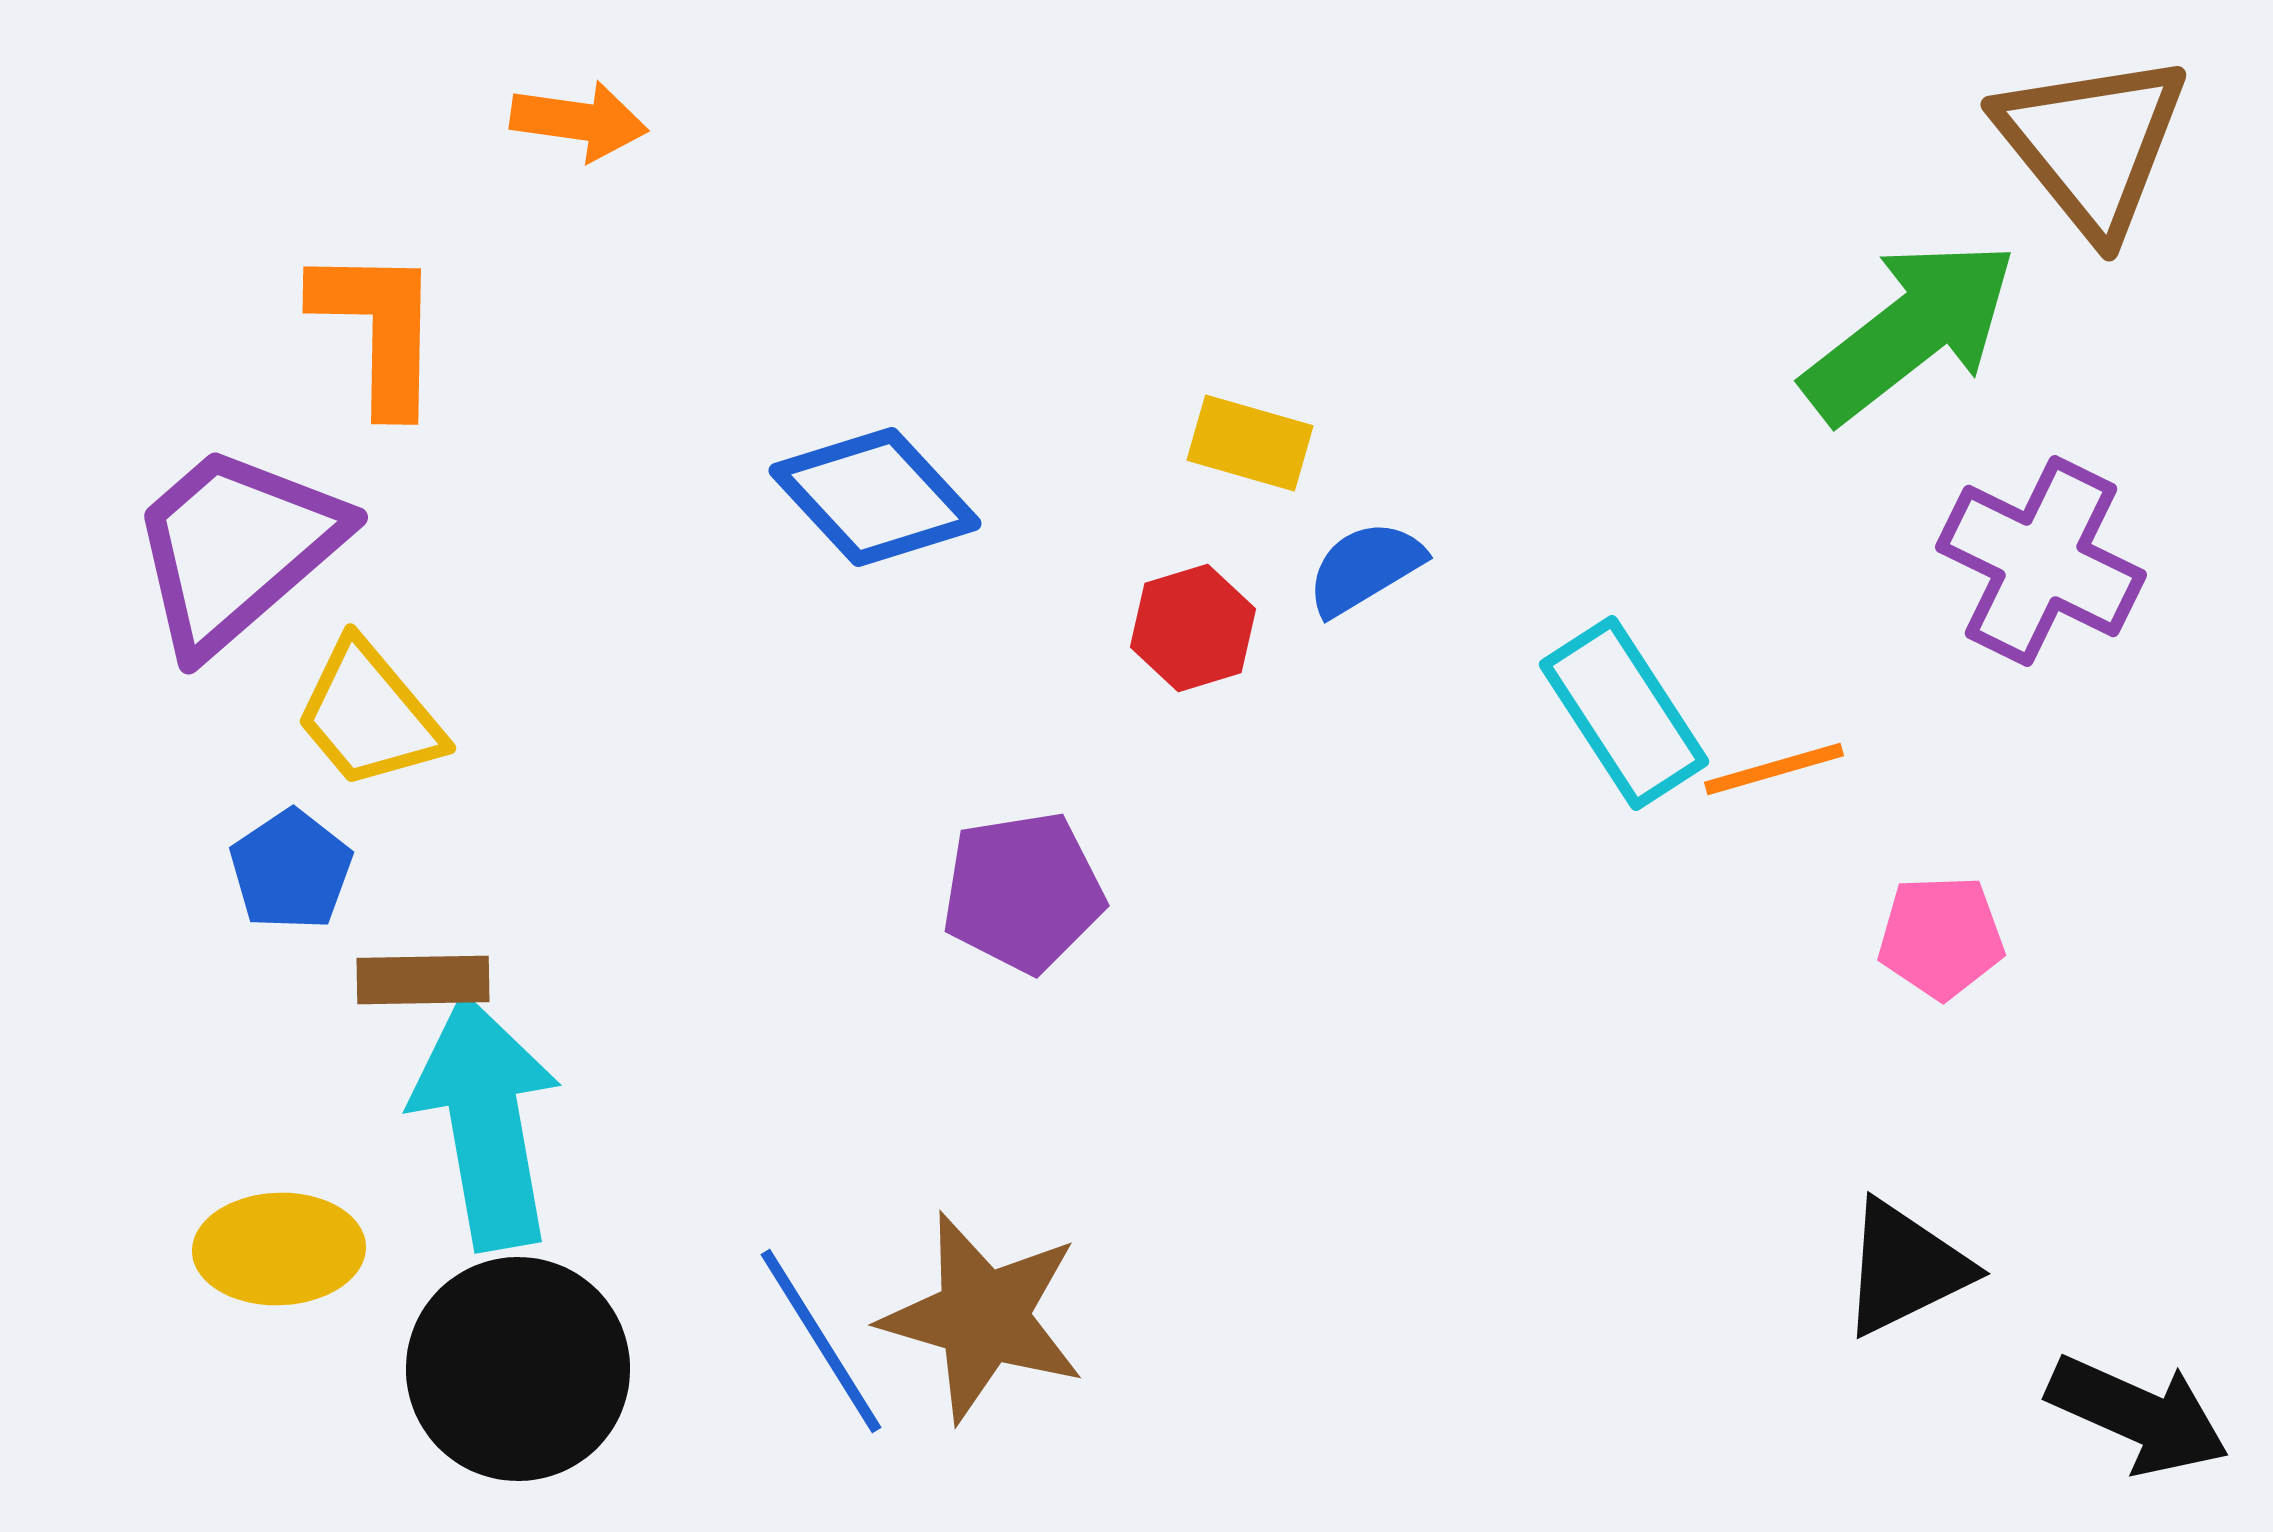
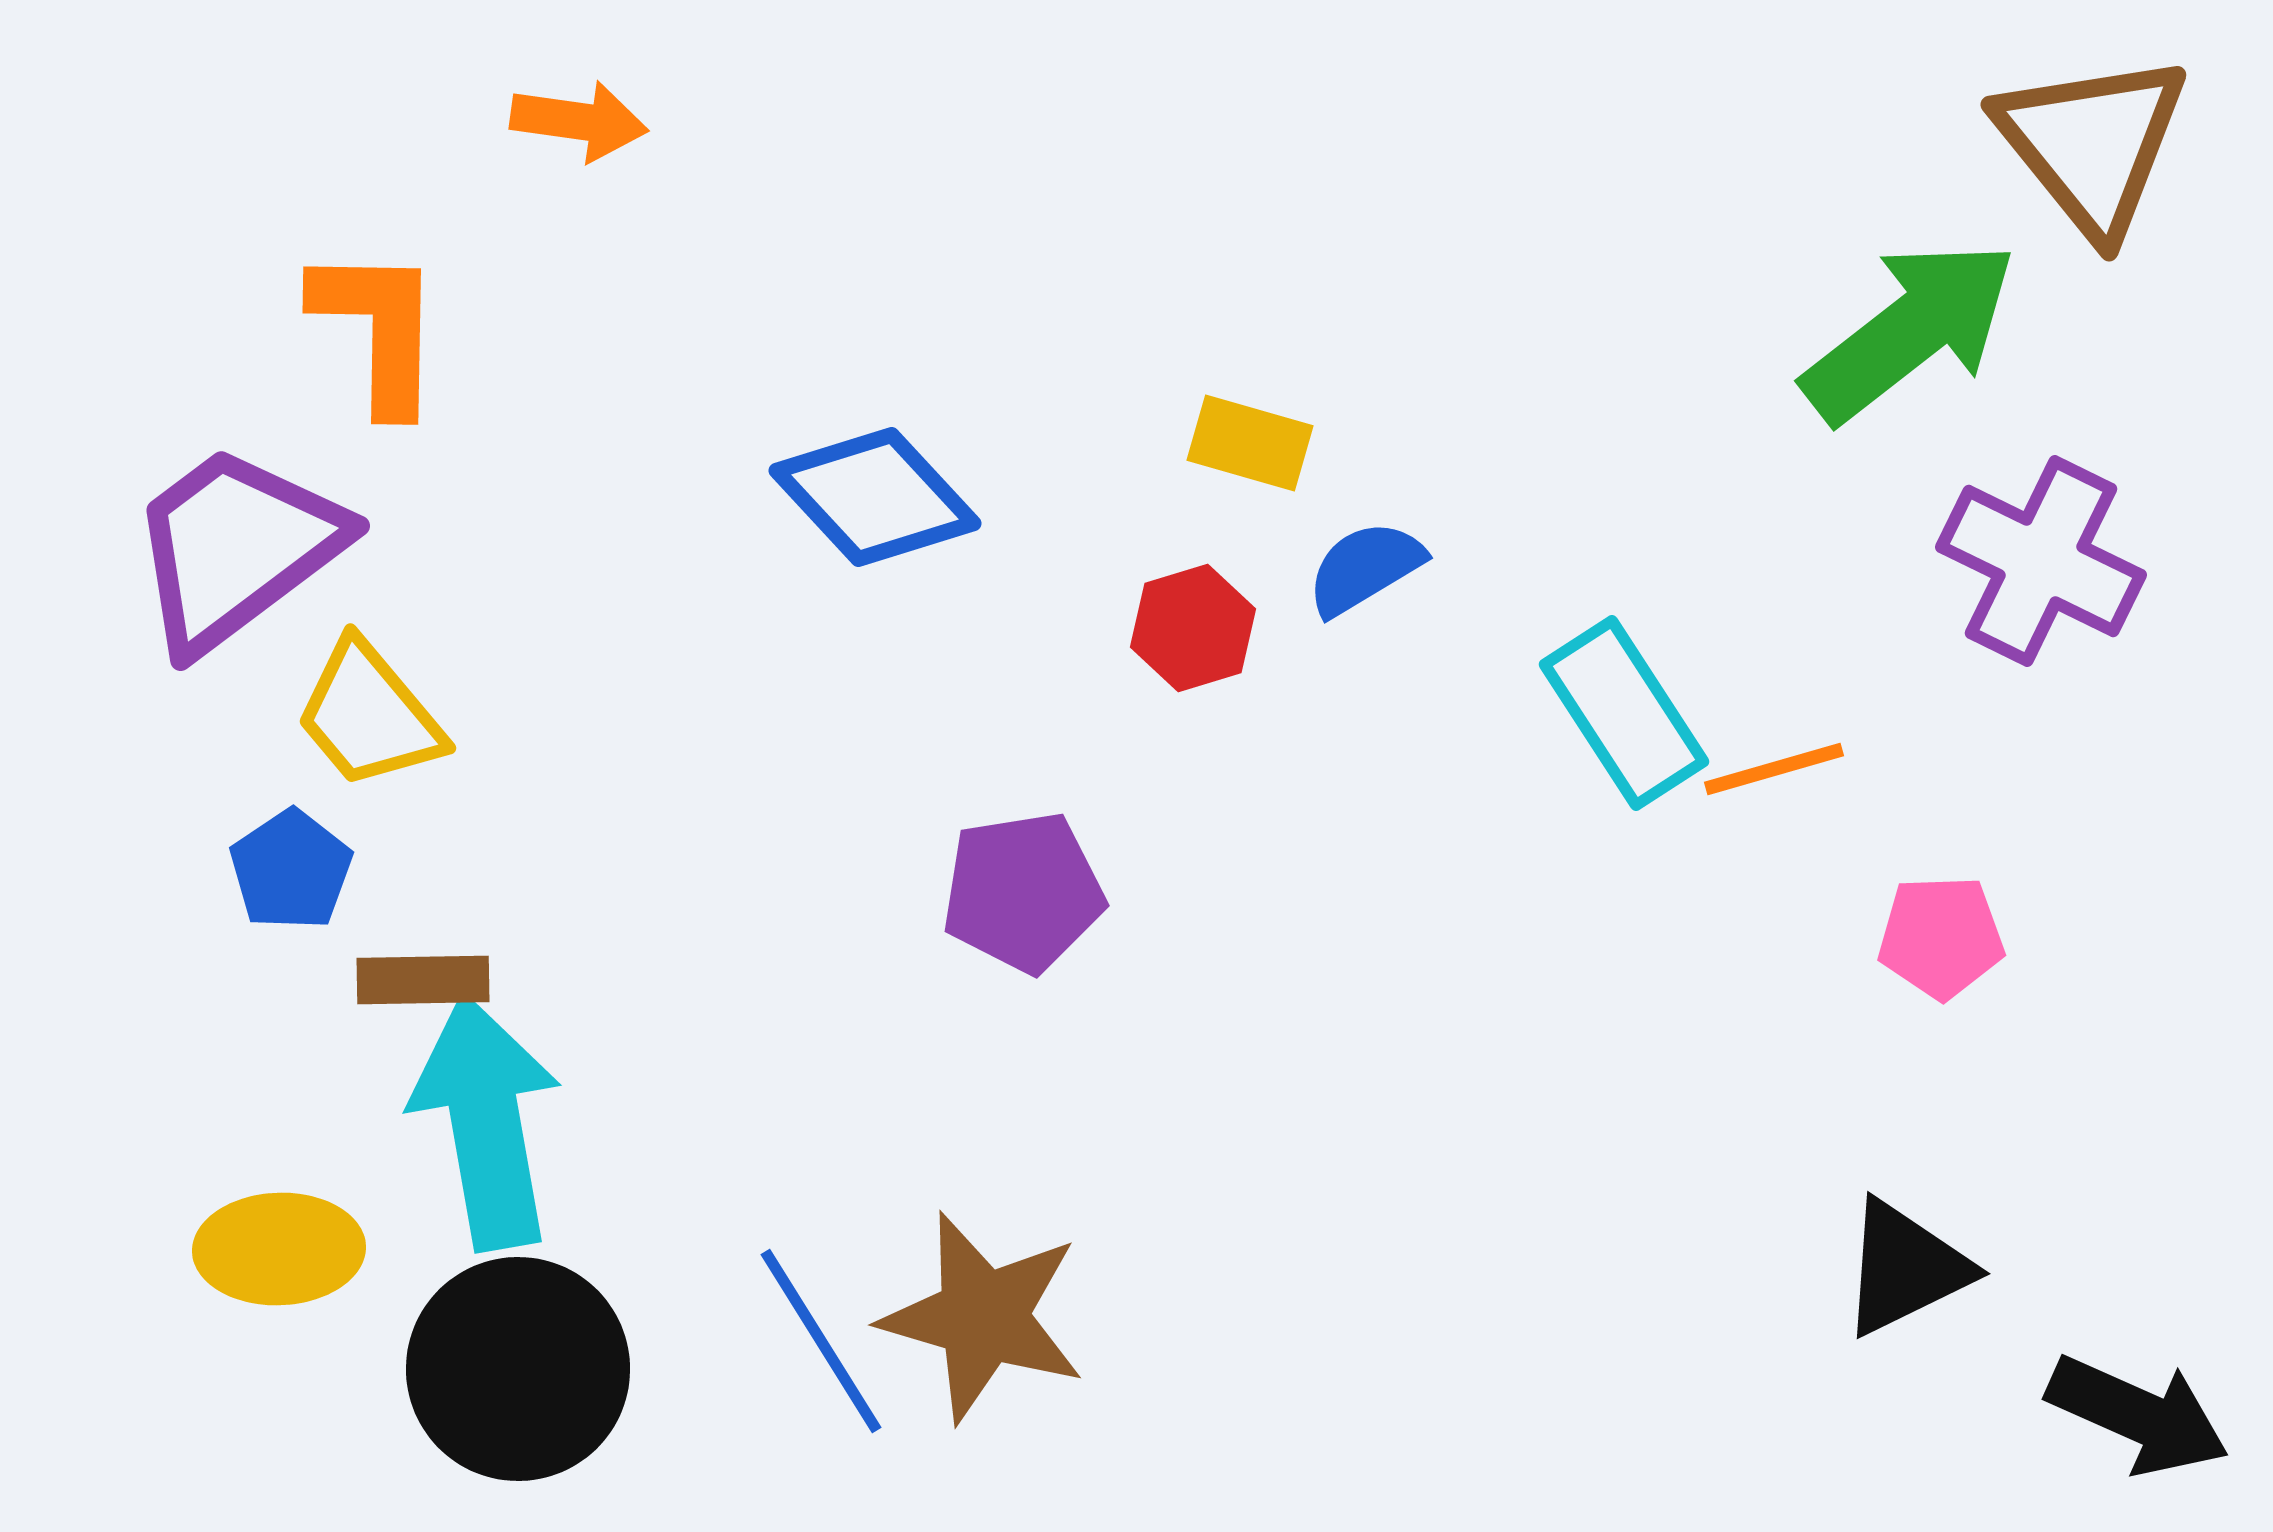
purple trapezoid: rotated 4 degrees clockwise
